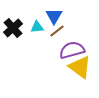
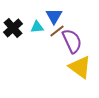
purple semicircle: moved 9 px up; rotated 80 degrees clockwise
